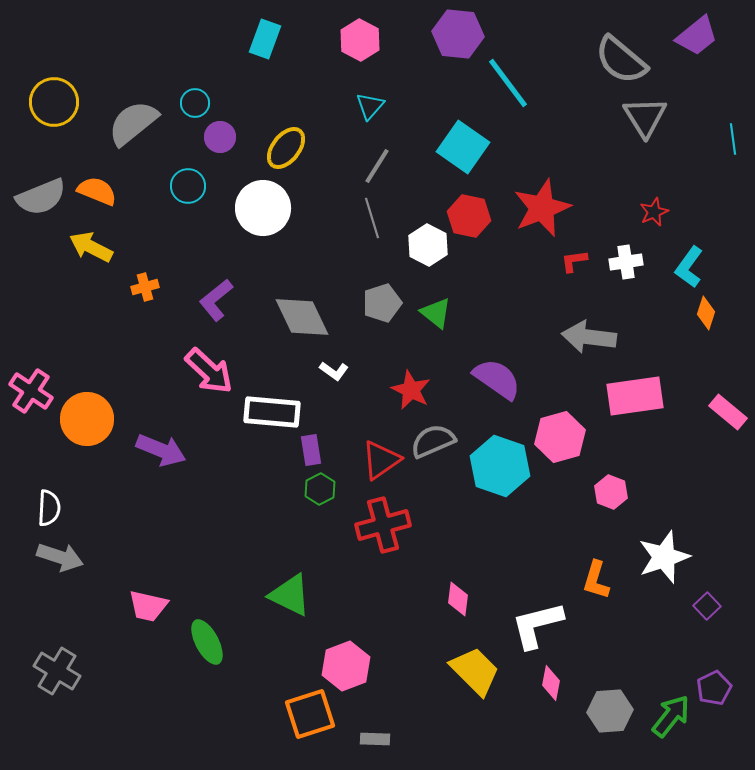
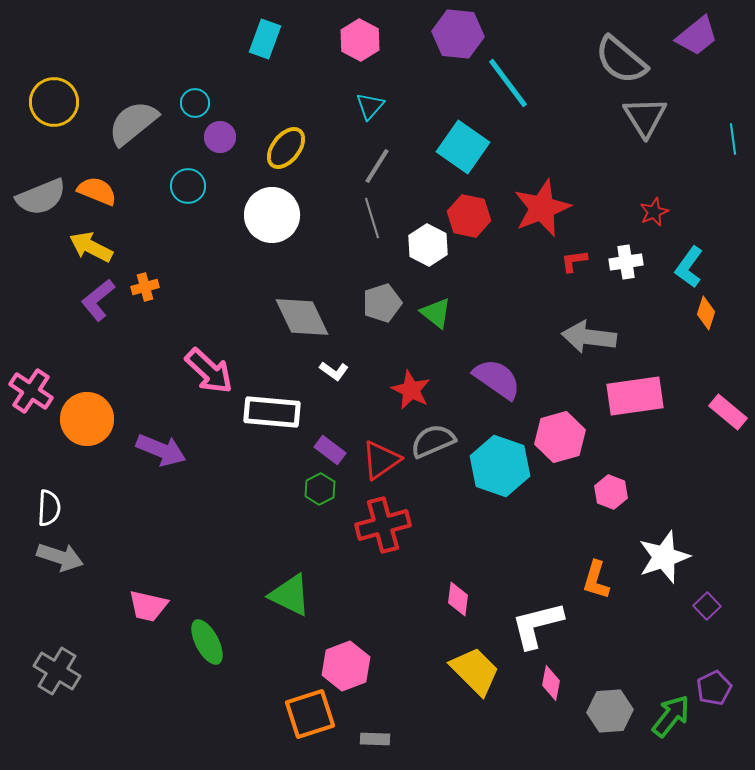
white circle at (263, 208): moved 9 px right, 7 px down
purple L-shape at (216, 300): moved 118 px left
purple rectangle at (311, 450): moved 19 px right; rotated 44 degrees counterclockwise
